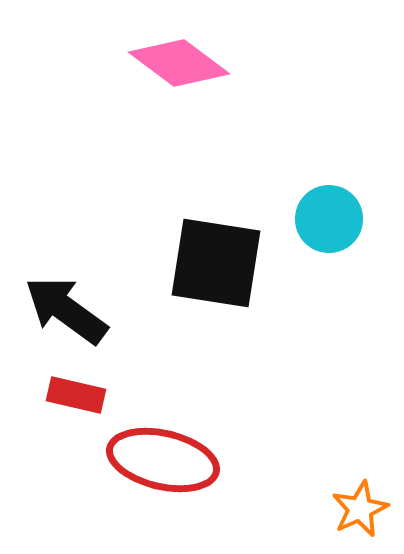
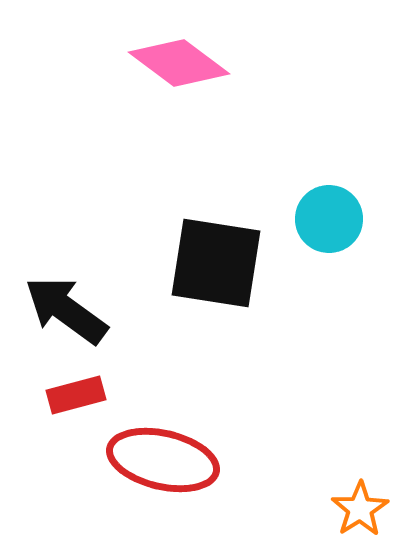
red rectangle: rotated 28 degrees counterclockwise
orange star: rotated 8 degrees counterclockwise
